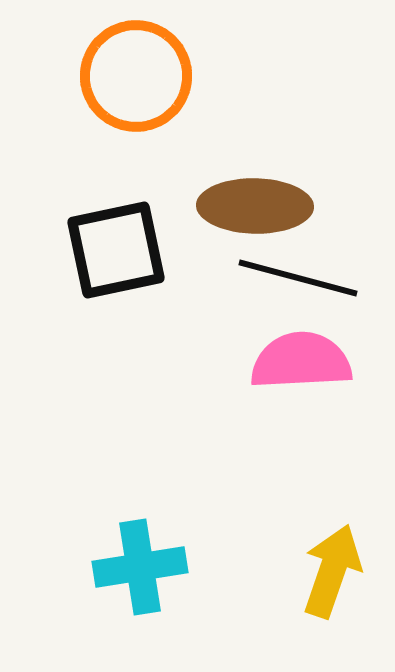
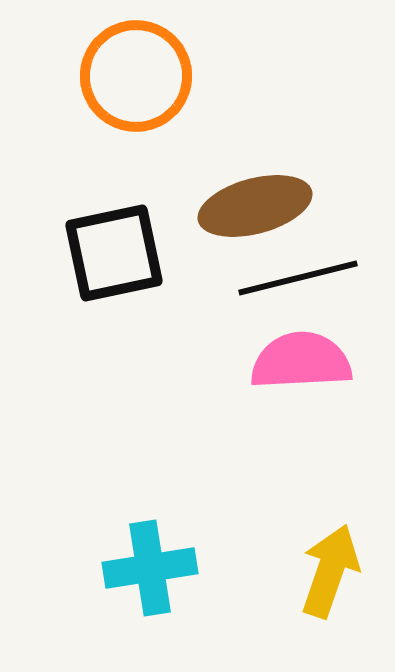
brown ellipse: rotated 16 degrees counterclockwise
black square: moved 2 px left, 3 px down
black line: rotated 29 degrees counterclockwise
cyan cross: moved 10 px right, 1 px down
yellow arrow: moved 2 px left
